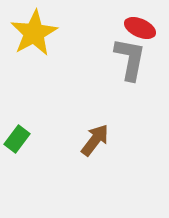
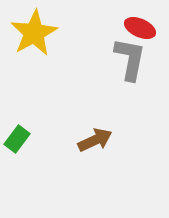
brown arrow: rotated 28 degrees clockwise
